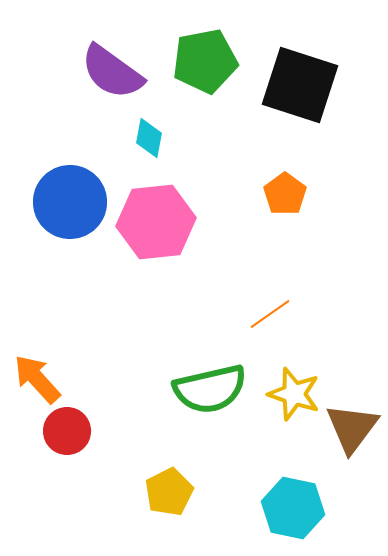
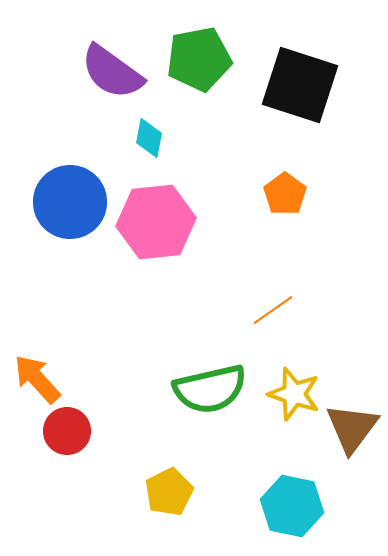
green pentagon: moved 6 px left, 2 px up
orange line: moved 3 px right, 4 px up
cyan hexagon: moved 1 px left, 2 px up
